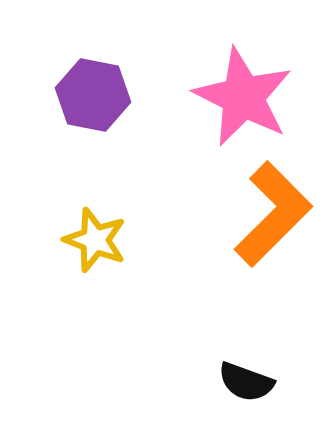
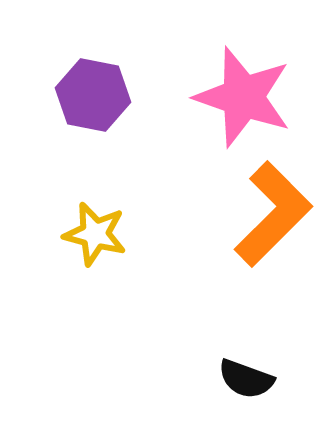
pink star: rotated 8 degrees counterclockwise
yellow star: moved 6 px up; rotated 6 degrees counterclockwise
black semicircle: moved 3 px up
